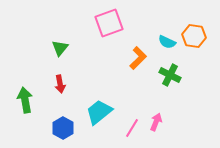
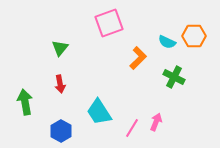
orange hexagon: rotated 10 degrees counterclockwise
green cross: moved 4 px right, 2 px down
green arrow: moved 2 px down
cyan trapezoid: rotated 84 degrees counterclockwise
blue hexagon: moved 2 px left, 3 px down
